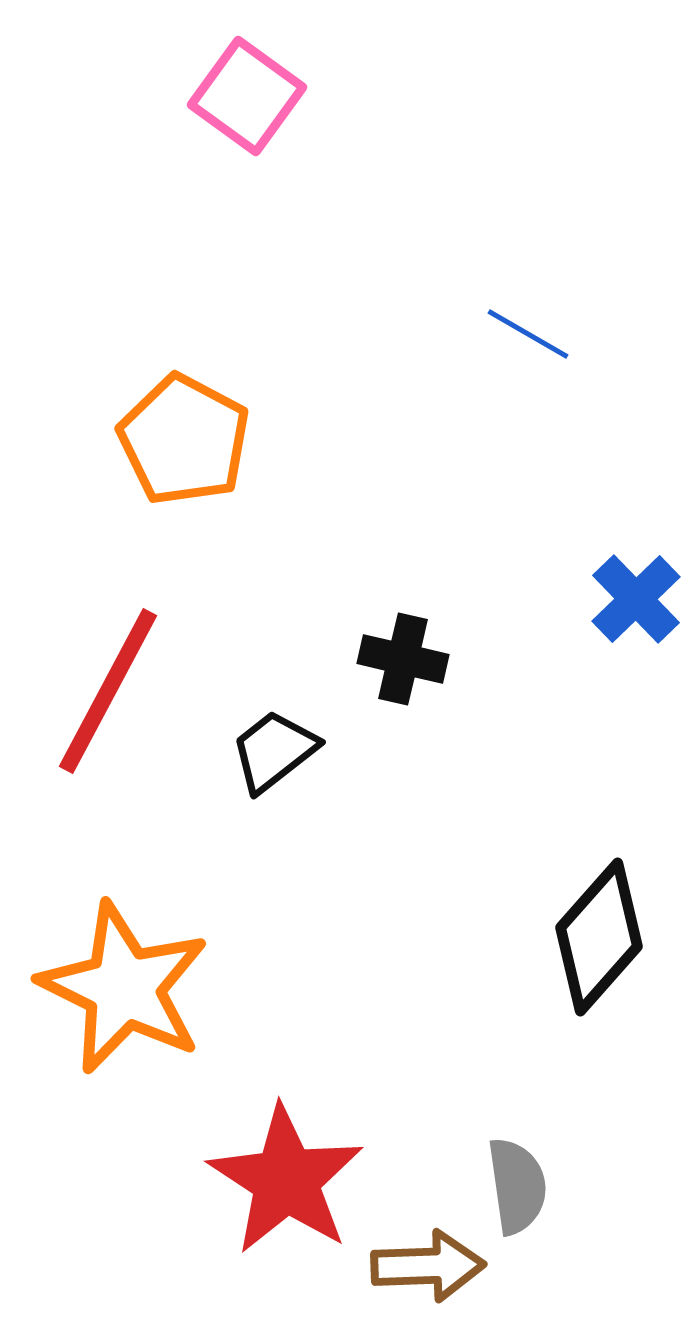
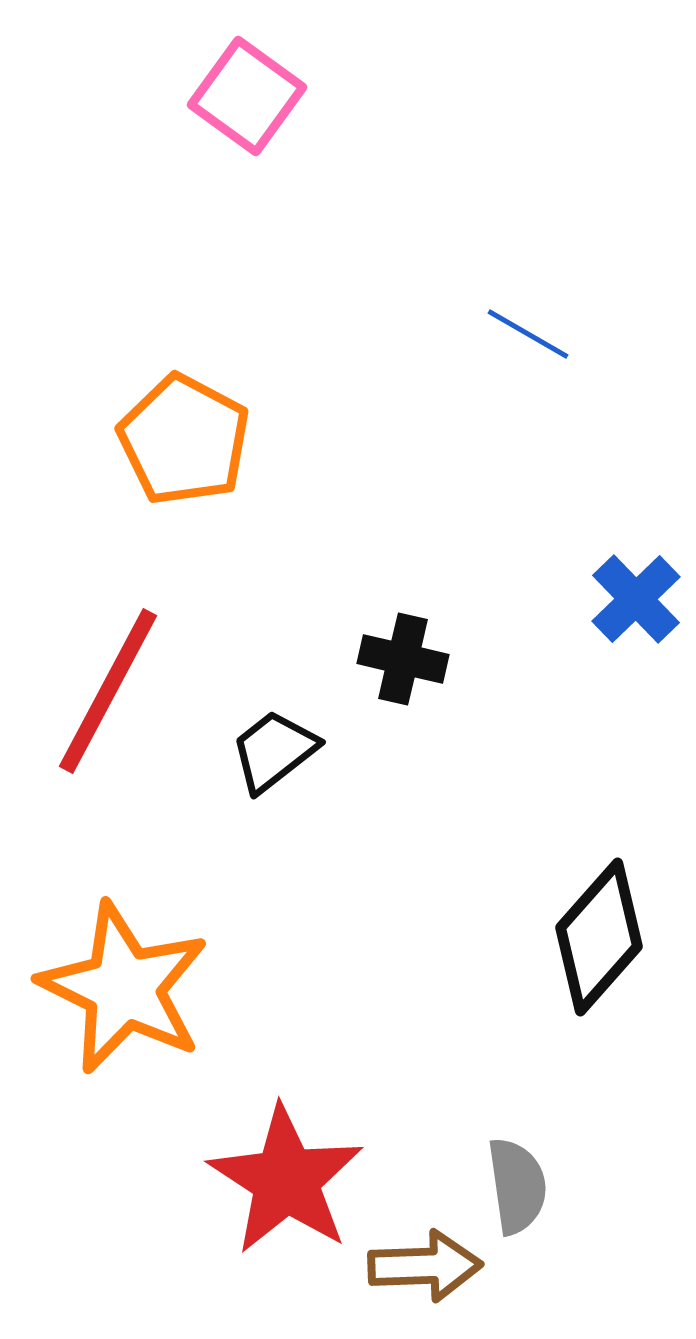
brown arrow: moved 3 px left
